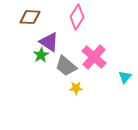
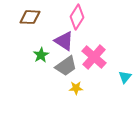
purple triangle: moved 15 px right, 1 px up
gray trapezoid: rotated 75 degrees counterclockwise
